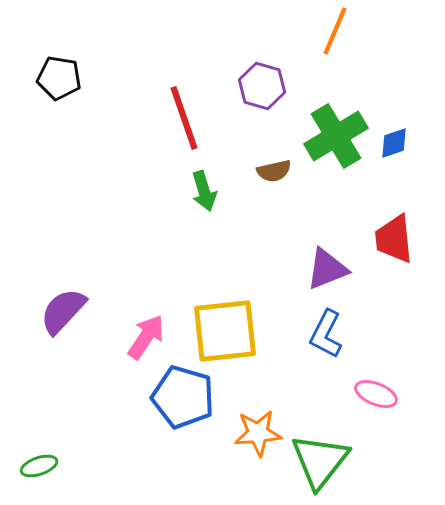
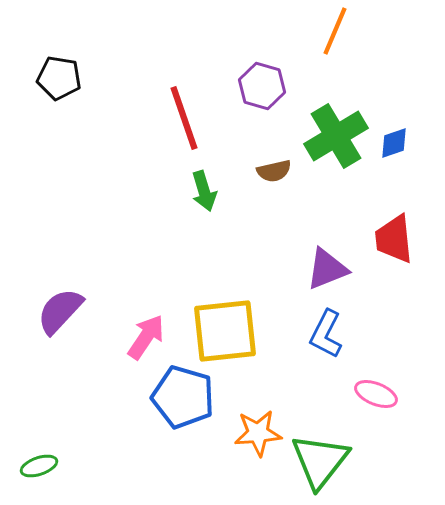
purple semicircle: moved 3 px left
